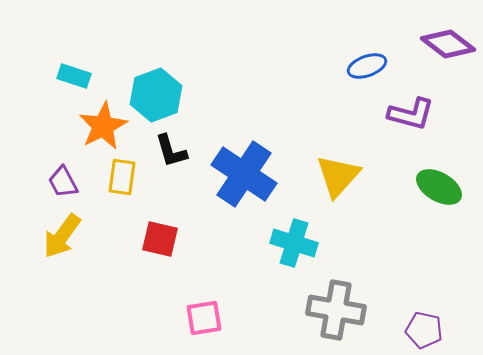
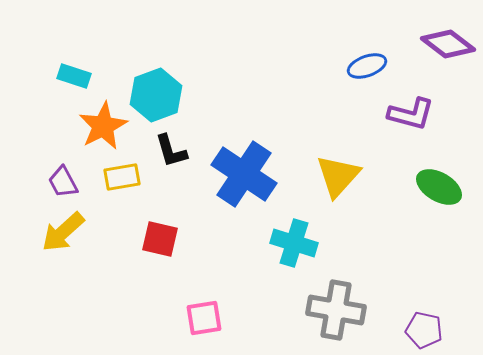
yellow rectangle: rotated 72 degrees clockwise
yellow arrow: moved 1 px right, 4 px up; rotated 12 degrees clockwise
